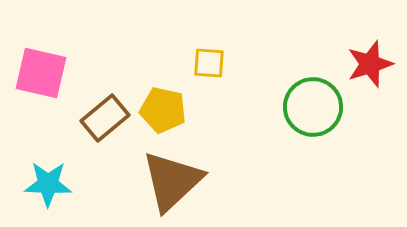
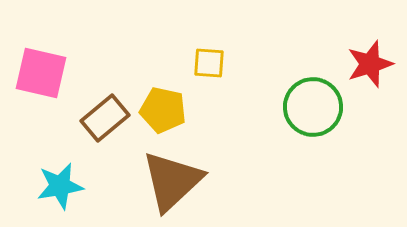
cyan star: moved 12 px right, 2 px down; rotated 12 degrees counterclockwise
